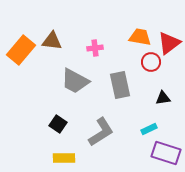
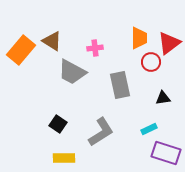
orange trapezoid: moved 1 px left, 1 px down; rotated 80 degrees clockwise
brown triangle: rotated 25 degrees clockwise
gray trapezoid: moved 3 px left, 9 px up
